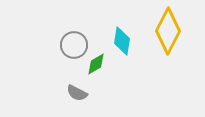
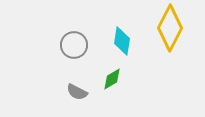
yellow diamond: moved 2 px right, 3 px up
green diamond: moved 16 px right, 15 px down
gray semicircle: moved 1 px up
